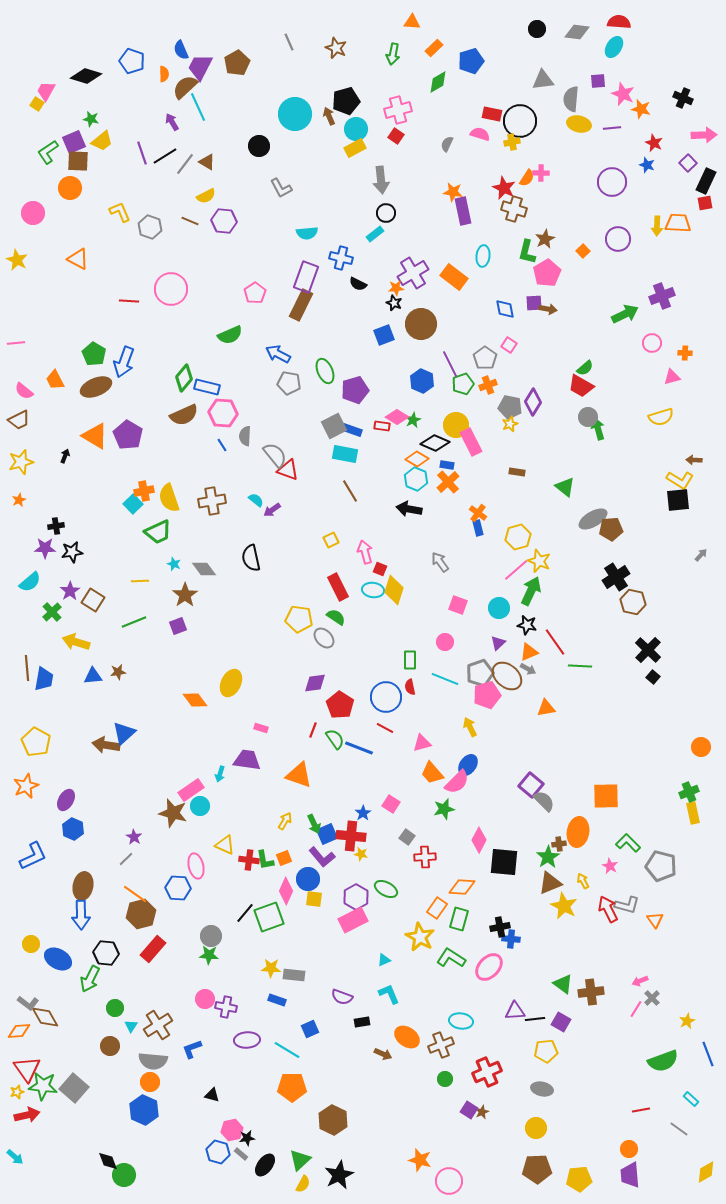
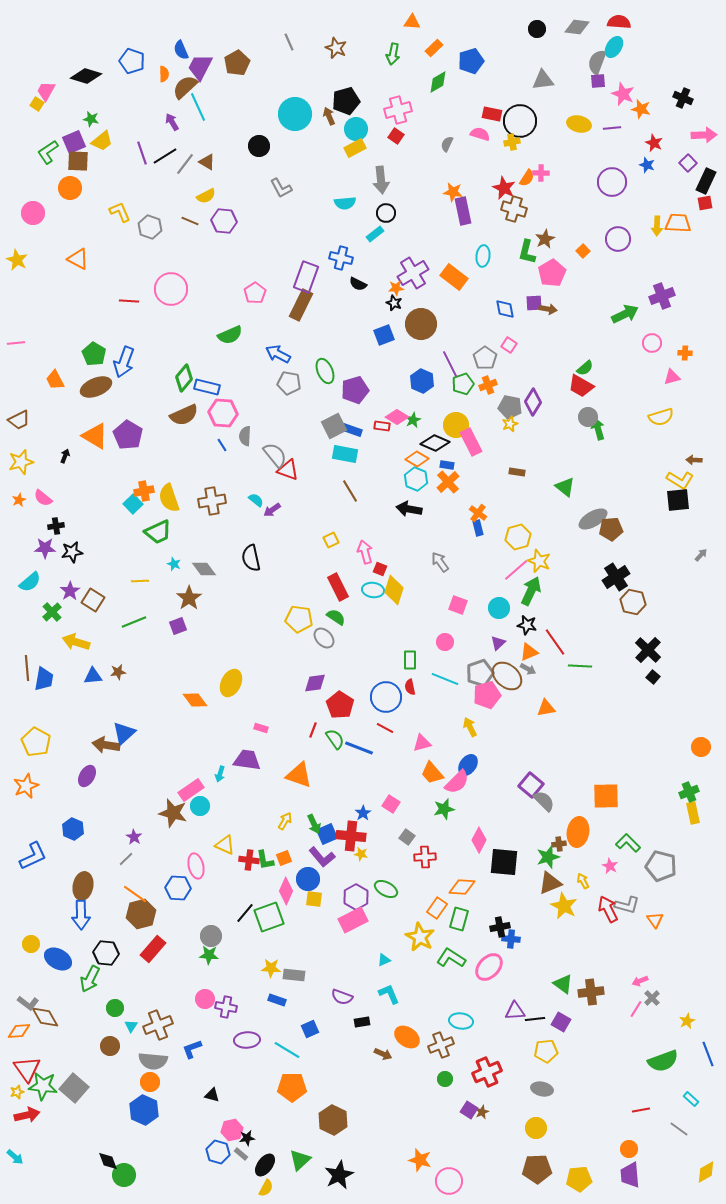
gray diamond at (577, 32): moved 5 px up
gray semicircle at (571, 99): moved 26 px right, 37 px up; rotated 15 degrees clockwise
cyan semicircle at (307, 233): moved 38 px right, 30 px up
pink pentagon at (547, 273): moved 5 px right
pink semicircle at (24, 391): moved 19 px right, 107 px down
brown star at (185, 595): moved 4 px right, 3 px down
purple ellipse at (66, 800): moved 21 px right, 24 px up
green star at (548, 857): rotated 15 degrees clockwise
brown cross at (158, 1025): rotated 12 degrees clockwise
yellow semicircle at (303, 1184): moved 37 px left, 4 px down
